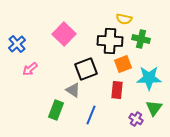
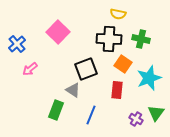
yellow semicircle: moved 6 px left, 5 px up
pink square: moved 6 px left, 2 px up
black cross: moved 1 px left, 2 px up
orange square: rotated 36 degrees counterclockwise
cyan star: rotated 20 degrees counterclockwise
green triangle: moved 2 px right, 5 px down
